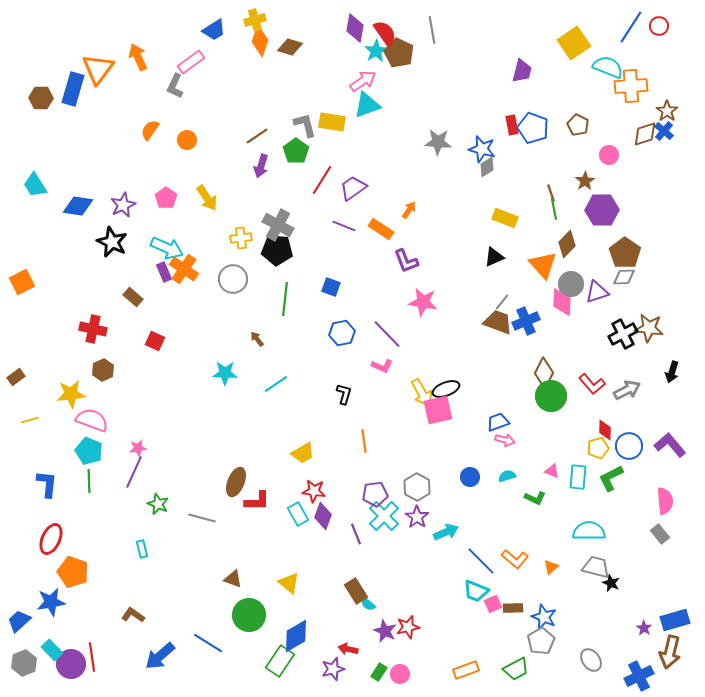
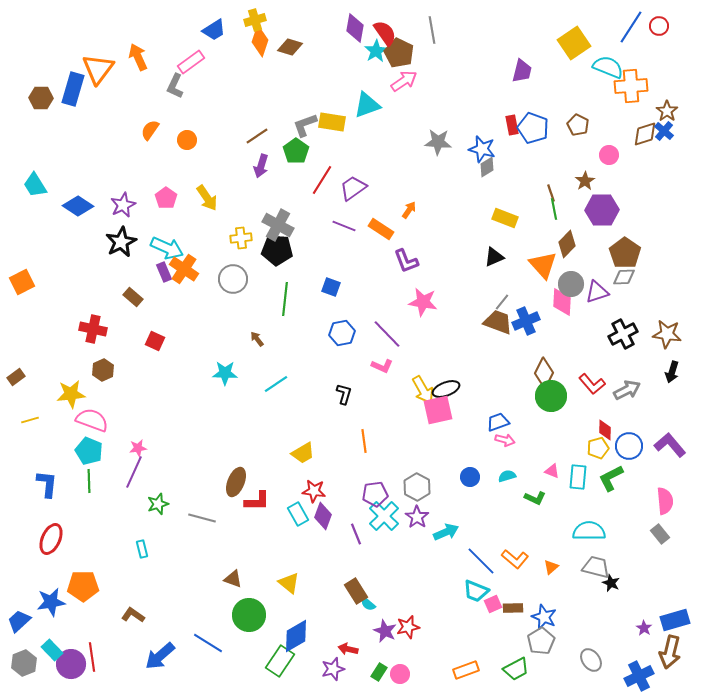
pink arrow at (363, 81): moved 41 px right
gray L-shape at (305, 125): rotated 96 degrees counterclockwise
blue diamond at (78, 206): rotated 24 degrees clockwise
black star at (112, 242): moved 9 px right; rotated 20 degrees clockwise
brown star at (649, 328): moved 18 px right, 6 px down
yellow arrow at (422, 393): moved 1 px right, 3 px up
green star at (158, 504): rotated 30 degrees clockwise
orange pentagon at (73, 572): moved 10 px right, 14 px down; rotated 20 degrees counterclockwise
